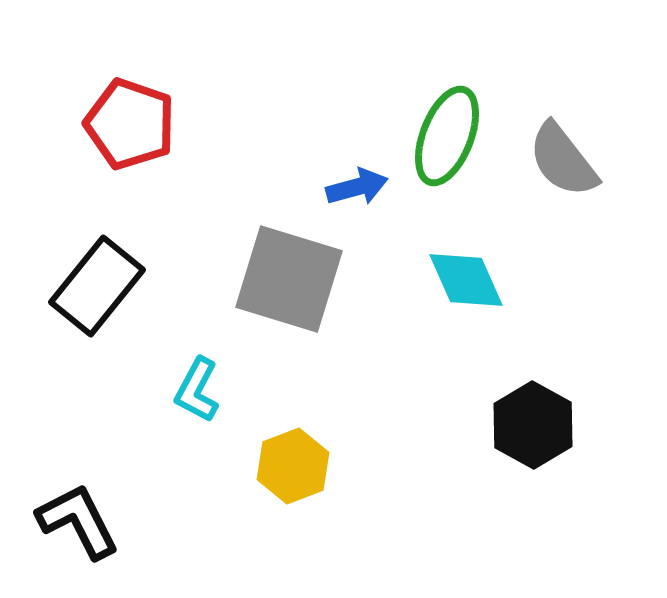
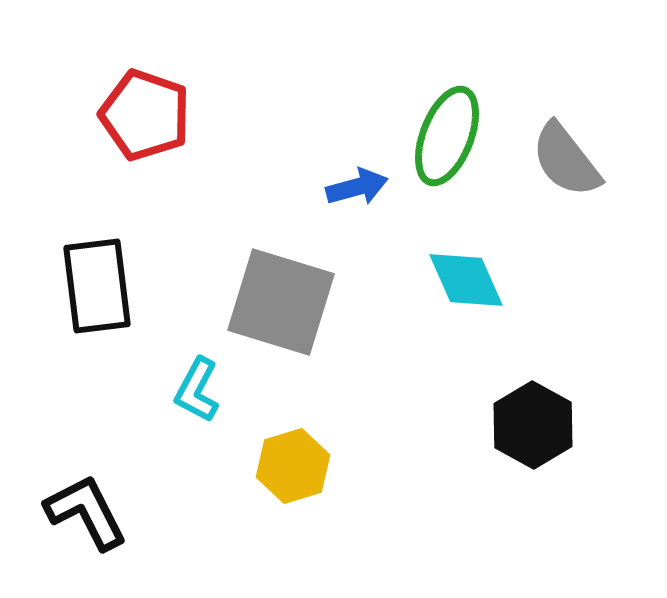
red pentagon: moved 15 px right, 9 px up
gray semicircle: moved 3 px right
gray square: moved 8 px left, 23 px down
black rectangle: rotated 46 degrees counterclockwise
yellow hexagon: rotated 4 degrees clockwise
black L-shape: moved 8 px right, 9 px up
